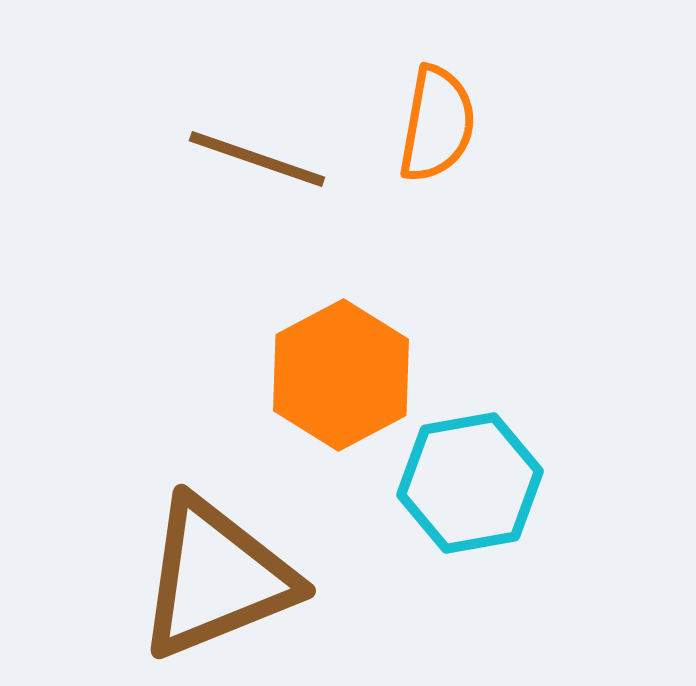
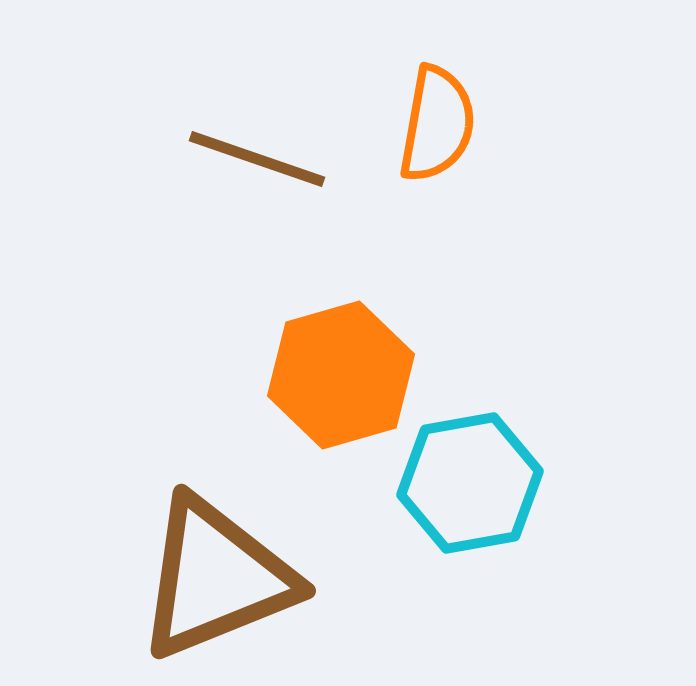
orange hexagon: rotated 12 degrees clockwise
